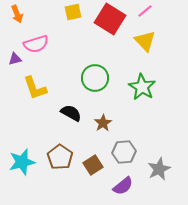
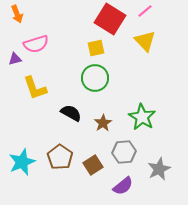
yellow square: moved 23 px right, 36 px down
green star: moved 30 px down
cyan star: rotated 8 degrees counterclockwise
